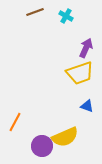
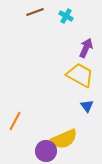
yellow trapezoid: moved 2 px down; rotated 132 degrees counterclockwise
blue triangle: rotated 32 degrees clockwise
orange line: moved 1 px up
yellow semicircle: moved 1 px left, 2 px down
purple circle: moved 4 px right, 5 px down
